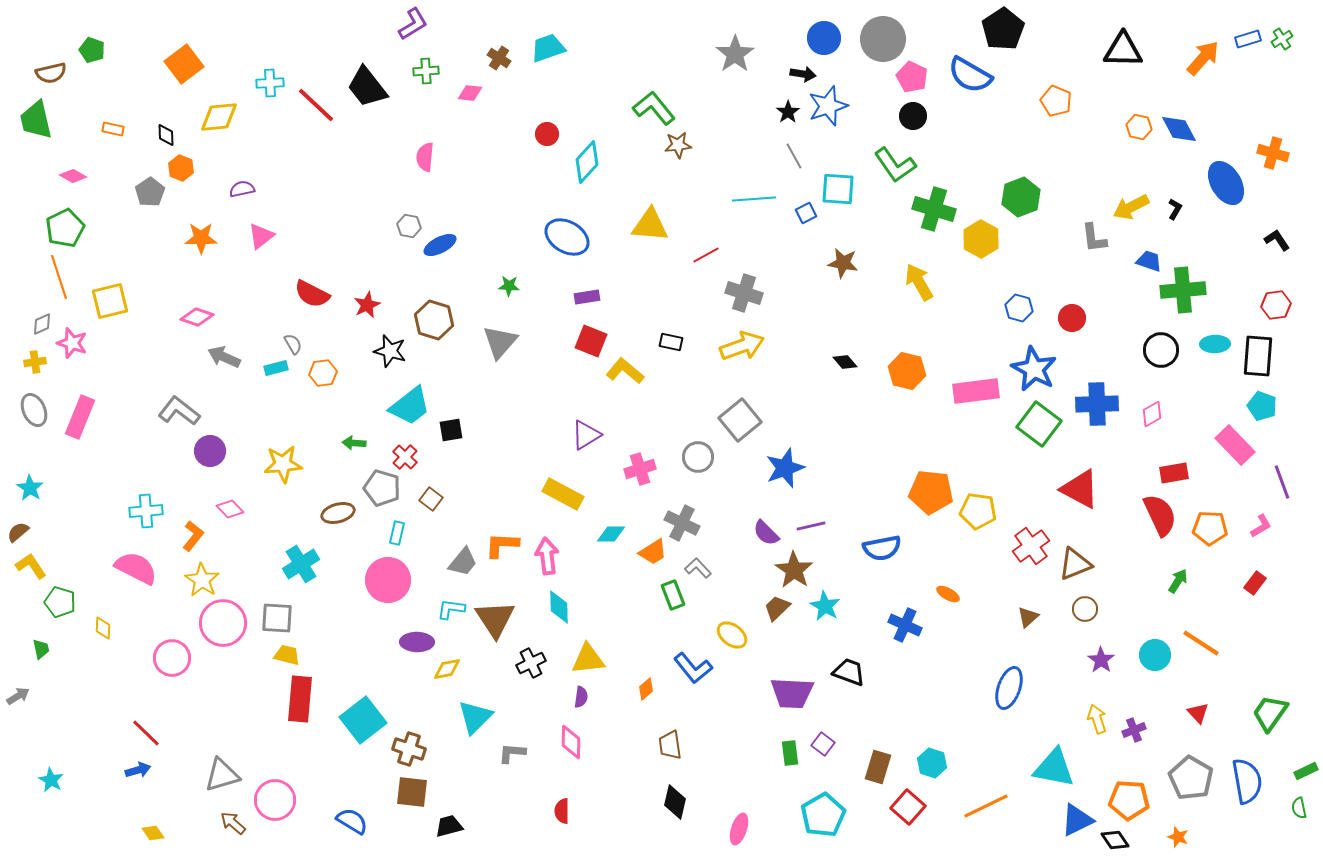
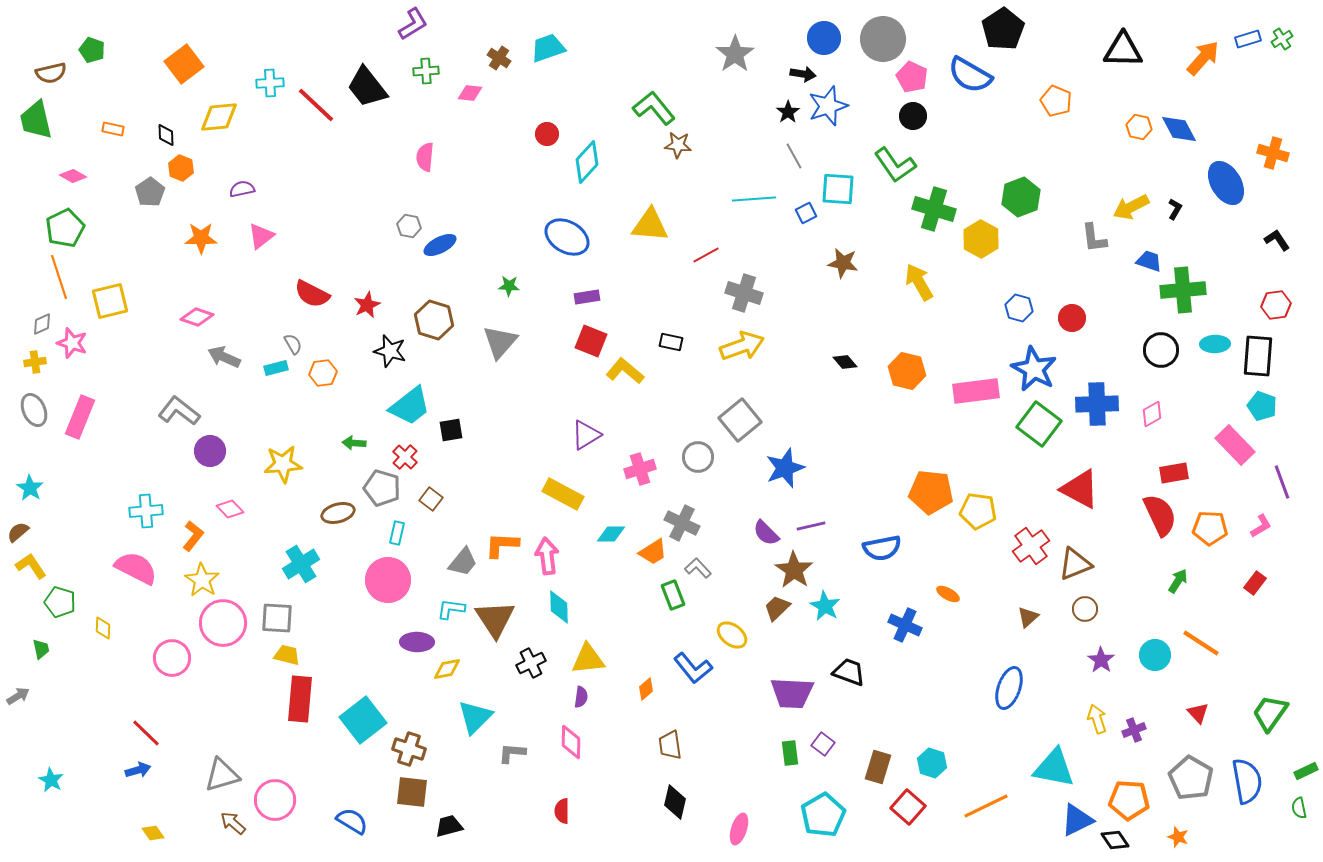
brown star at (678, 145): rotated 12 degrees clockwise
